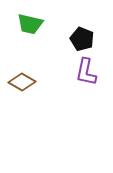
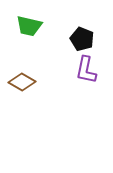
green trapezoid: moved 1 px left, 2 px down
purple L-shape: moved 2 px up
